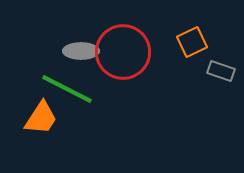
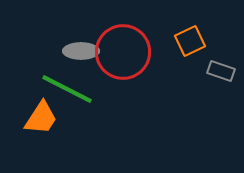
orange square: moved 2 px left, 1 px up
